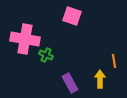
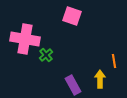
green cross: rotated 24 degrees clockwise
purple rectangle: moved 3 px right, 2 px down
